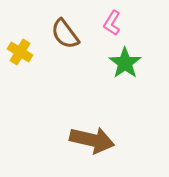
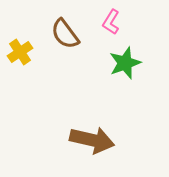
pink L-shape: moved 1 px left, 1 px up
yellow cross: rotated 25 degrees clockwise
green star: rotated 16 degrees clockwise
